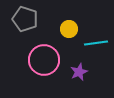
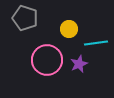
gray pentagon: moved 1 px up
pink circle: moved 3 px right
purple star: moved 8 px up
